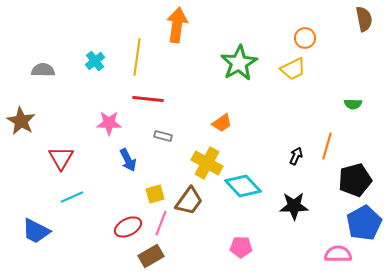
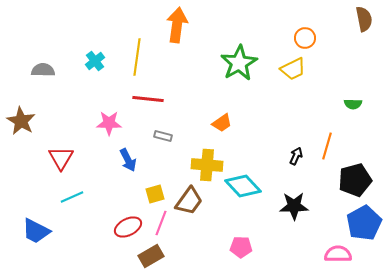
yellow cross: moved 2 px down; rotated 24 degrees counterclockwise
